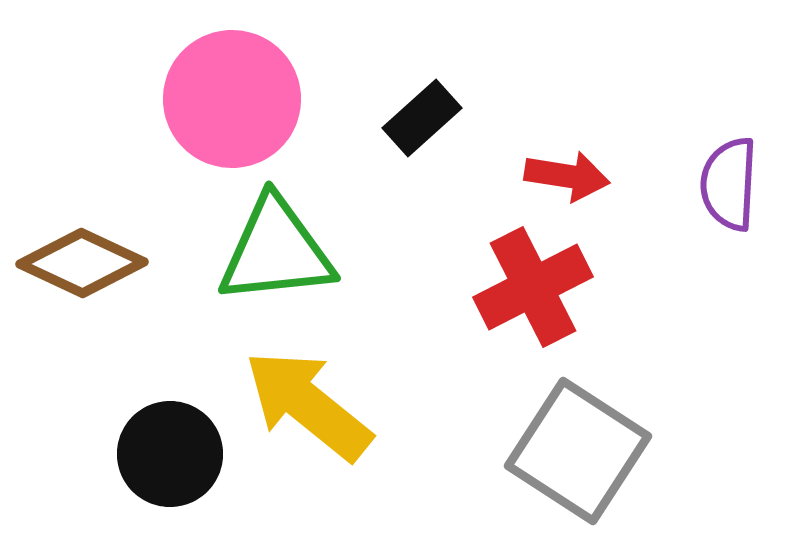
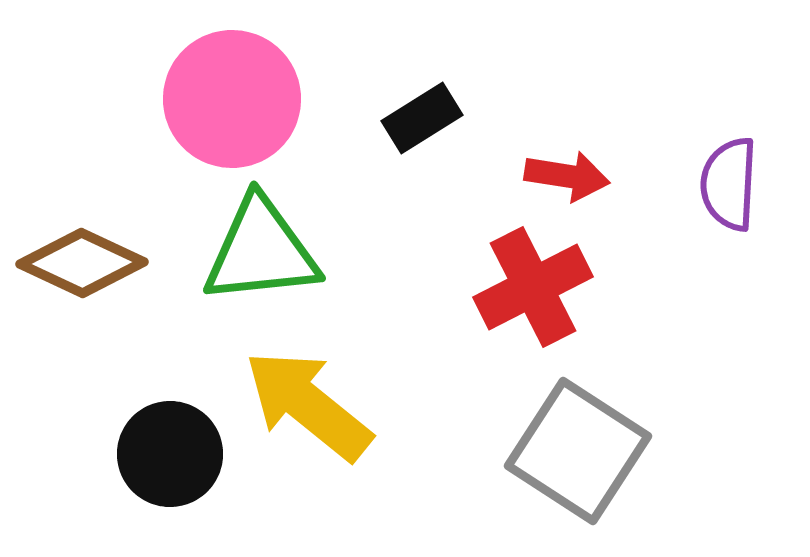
black rectangle: rotated 10 degrees clockwise
green triangle: moved 15 px left
